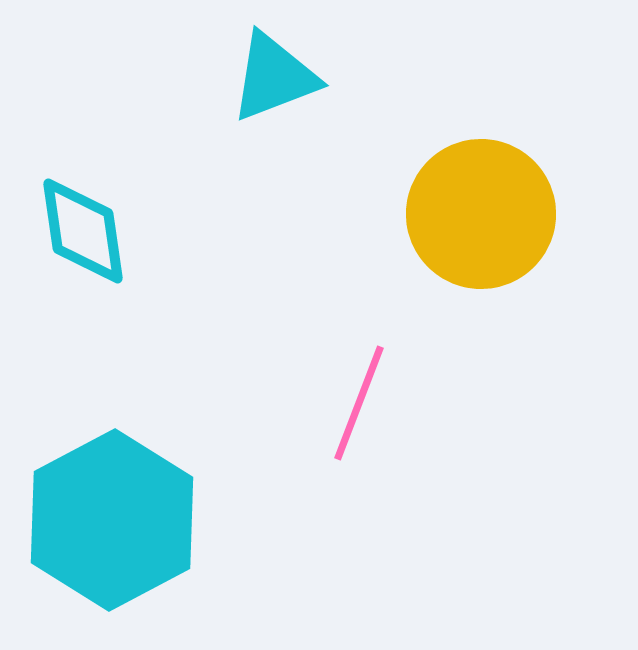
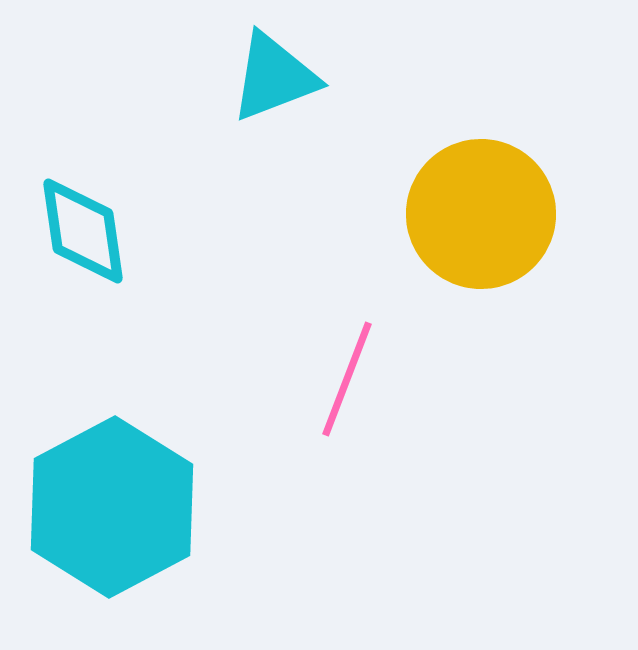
pink line: moved 12 px left, 24 px up
cyan hexagon: moved 13 px up
